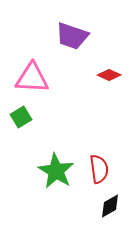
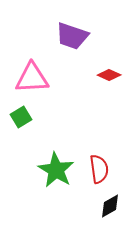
pink triangle: rotated 6 degrees counterclockwise
green star: moved 1 px up
